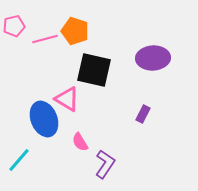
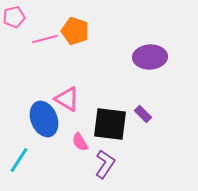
pink pentagon: moved 9 px up
purple ellipse: moved 3 px left, 1 px up
black square: moved 16 px right, 54 px down; rotated 6 degrees counterclockwise
purple rectangle: rotated 72 degrees counterclockwise
cyan line: rotated 8 degrees counterclockwise
